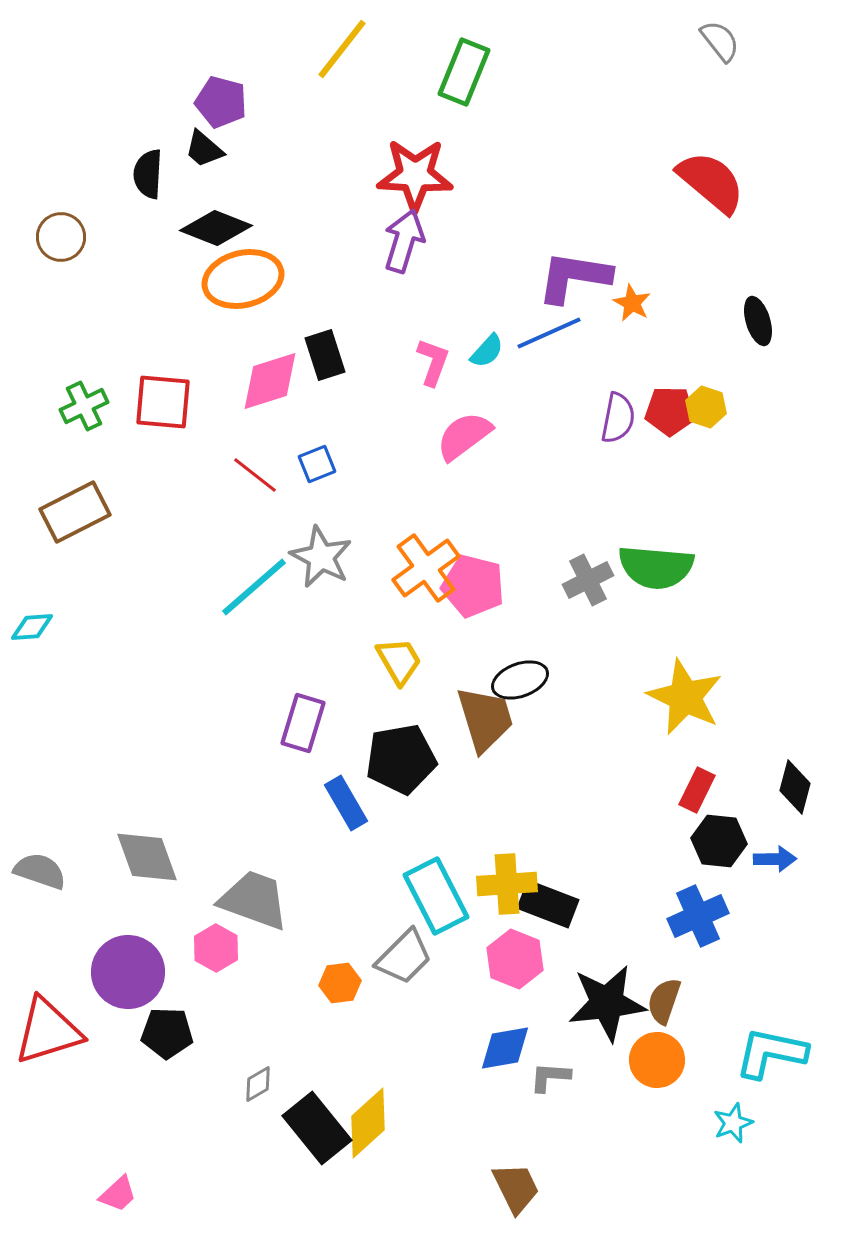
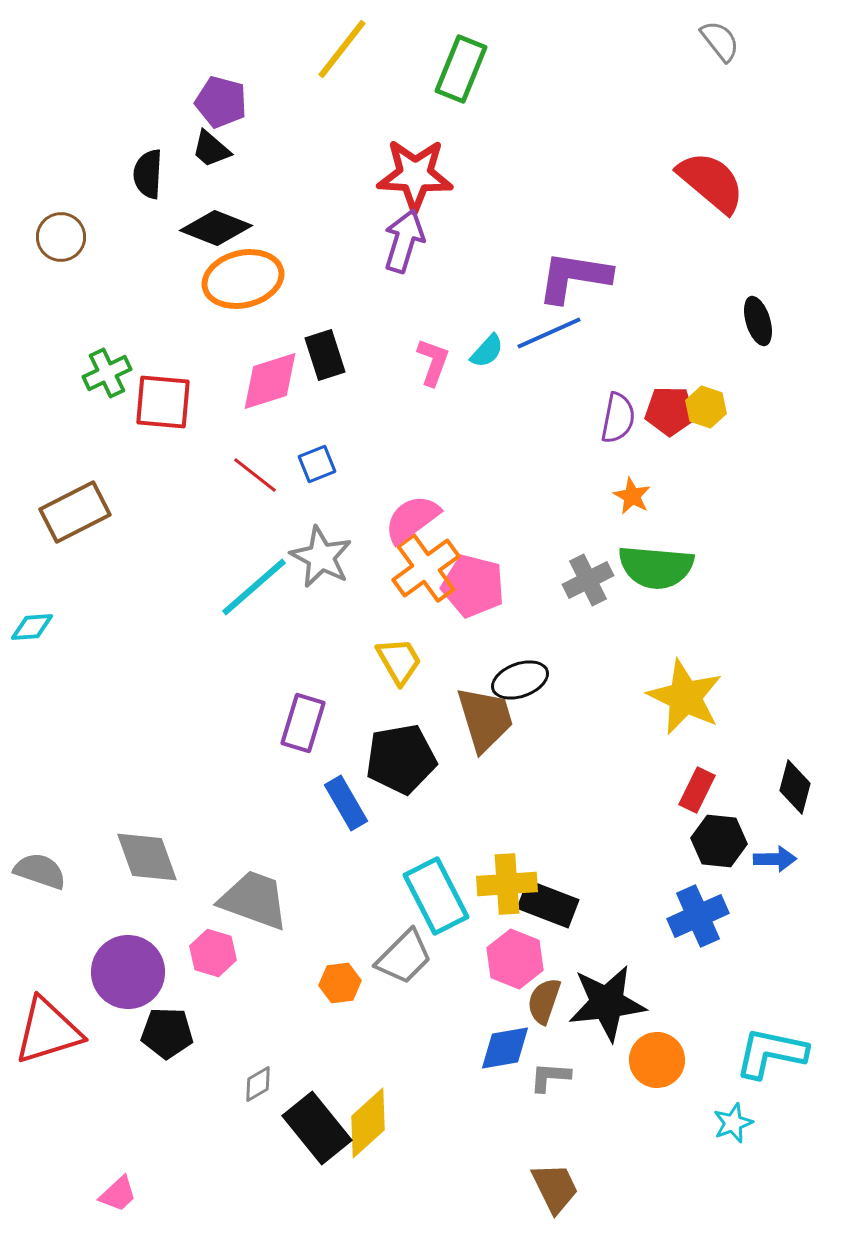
green rectangle at (464, 72): moved 3 px left, 3 px up
black trapezoid at (204, 149): moved 7 px right
orange star at (632, 303): moved 193 px down
green cross at (84, 406): moved 23 px right, 33 px up
pink semicircle at (464, 436): moved 52 px left, 83 px down
pink hexagon at (216, 948): moved 3 px left, 5 px down; rotated 12 degrees counterclockwise
brown semicircle at (664, 1001): moved 120 px left
brown trapezoid at (516, 1188): moved 39 px right
